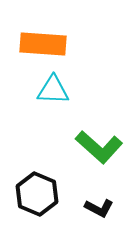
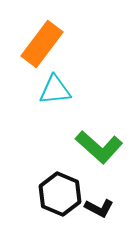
orange rectangle: moved 1 px left; rotated 57 degrees counterclockwise
cyan triangle: moved 2 px right; rotated 8 degrees counterclockwise
black hexagon: moved 23 px right
